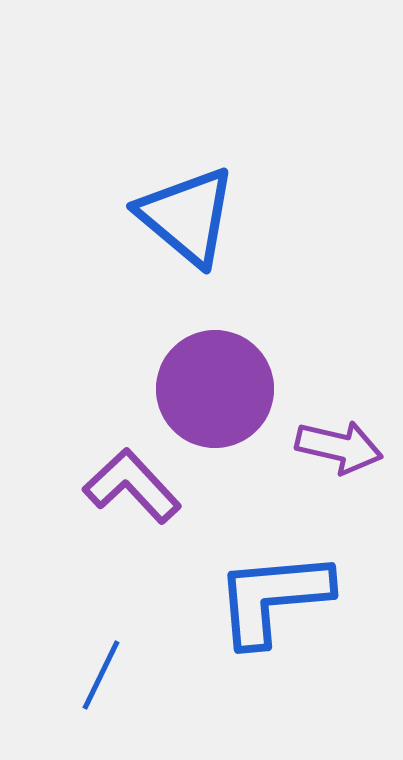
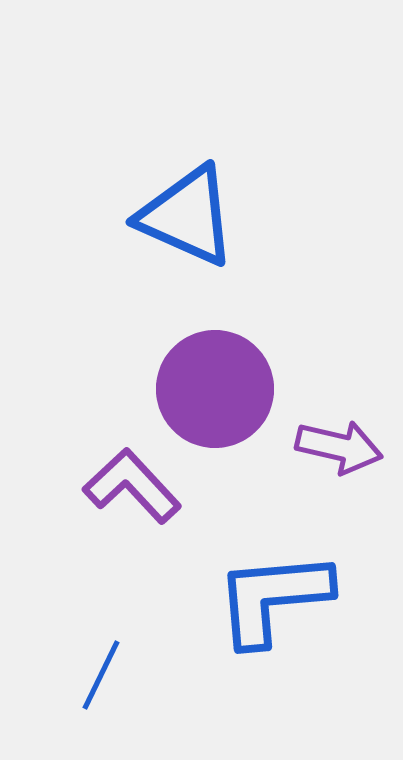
blue triangle: rotated 16 degrees counterclockwise
